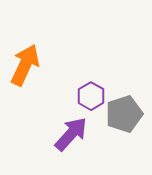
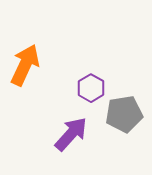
purple hexagon: moved 8 px up
gray pentagon: rotated 9 degrees clockwise
